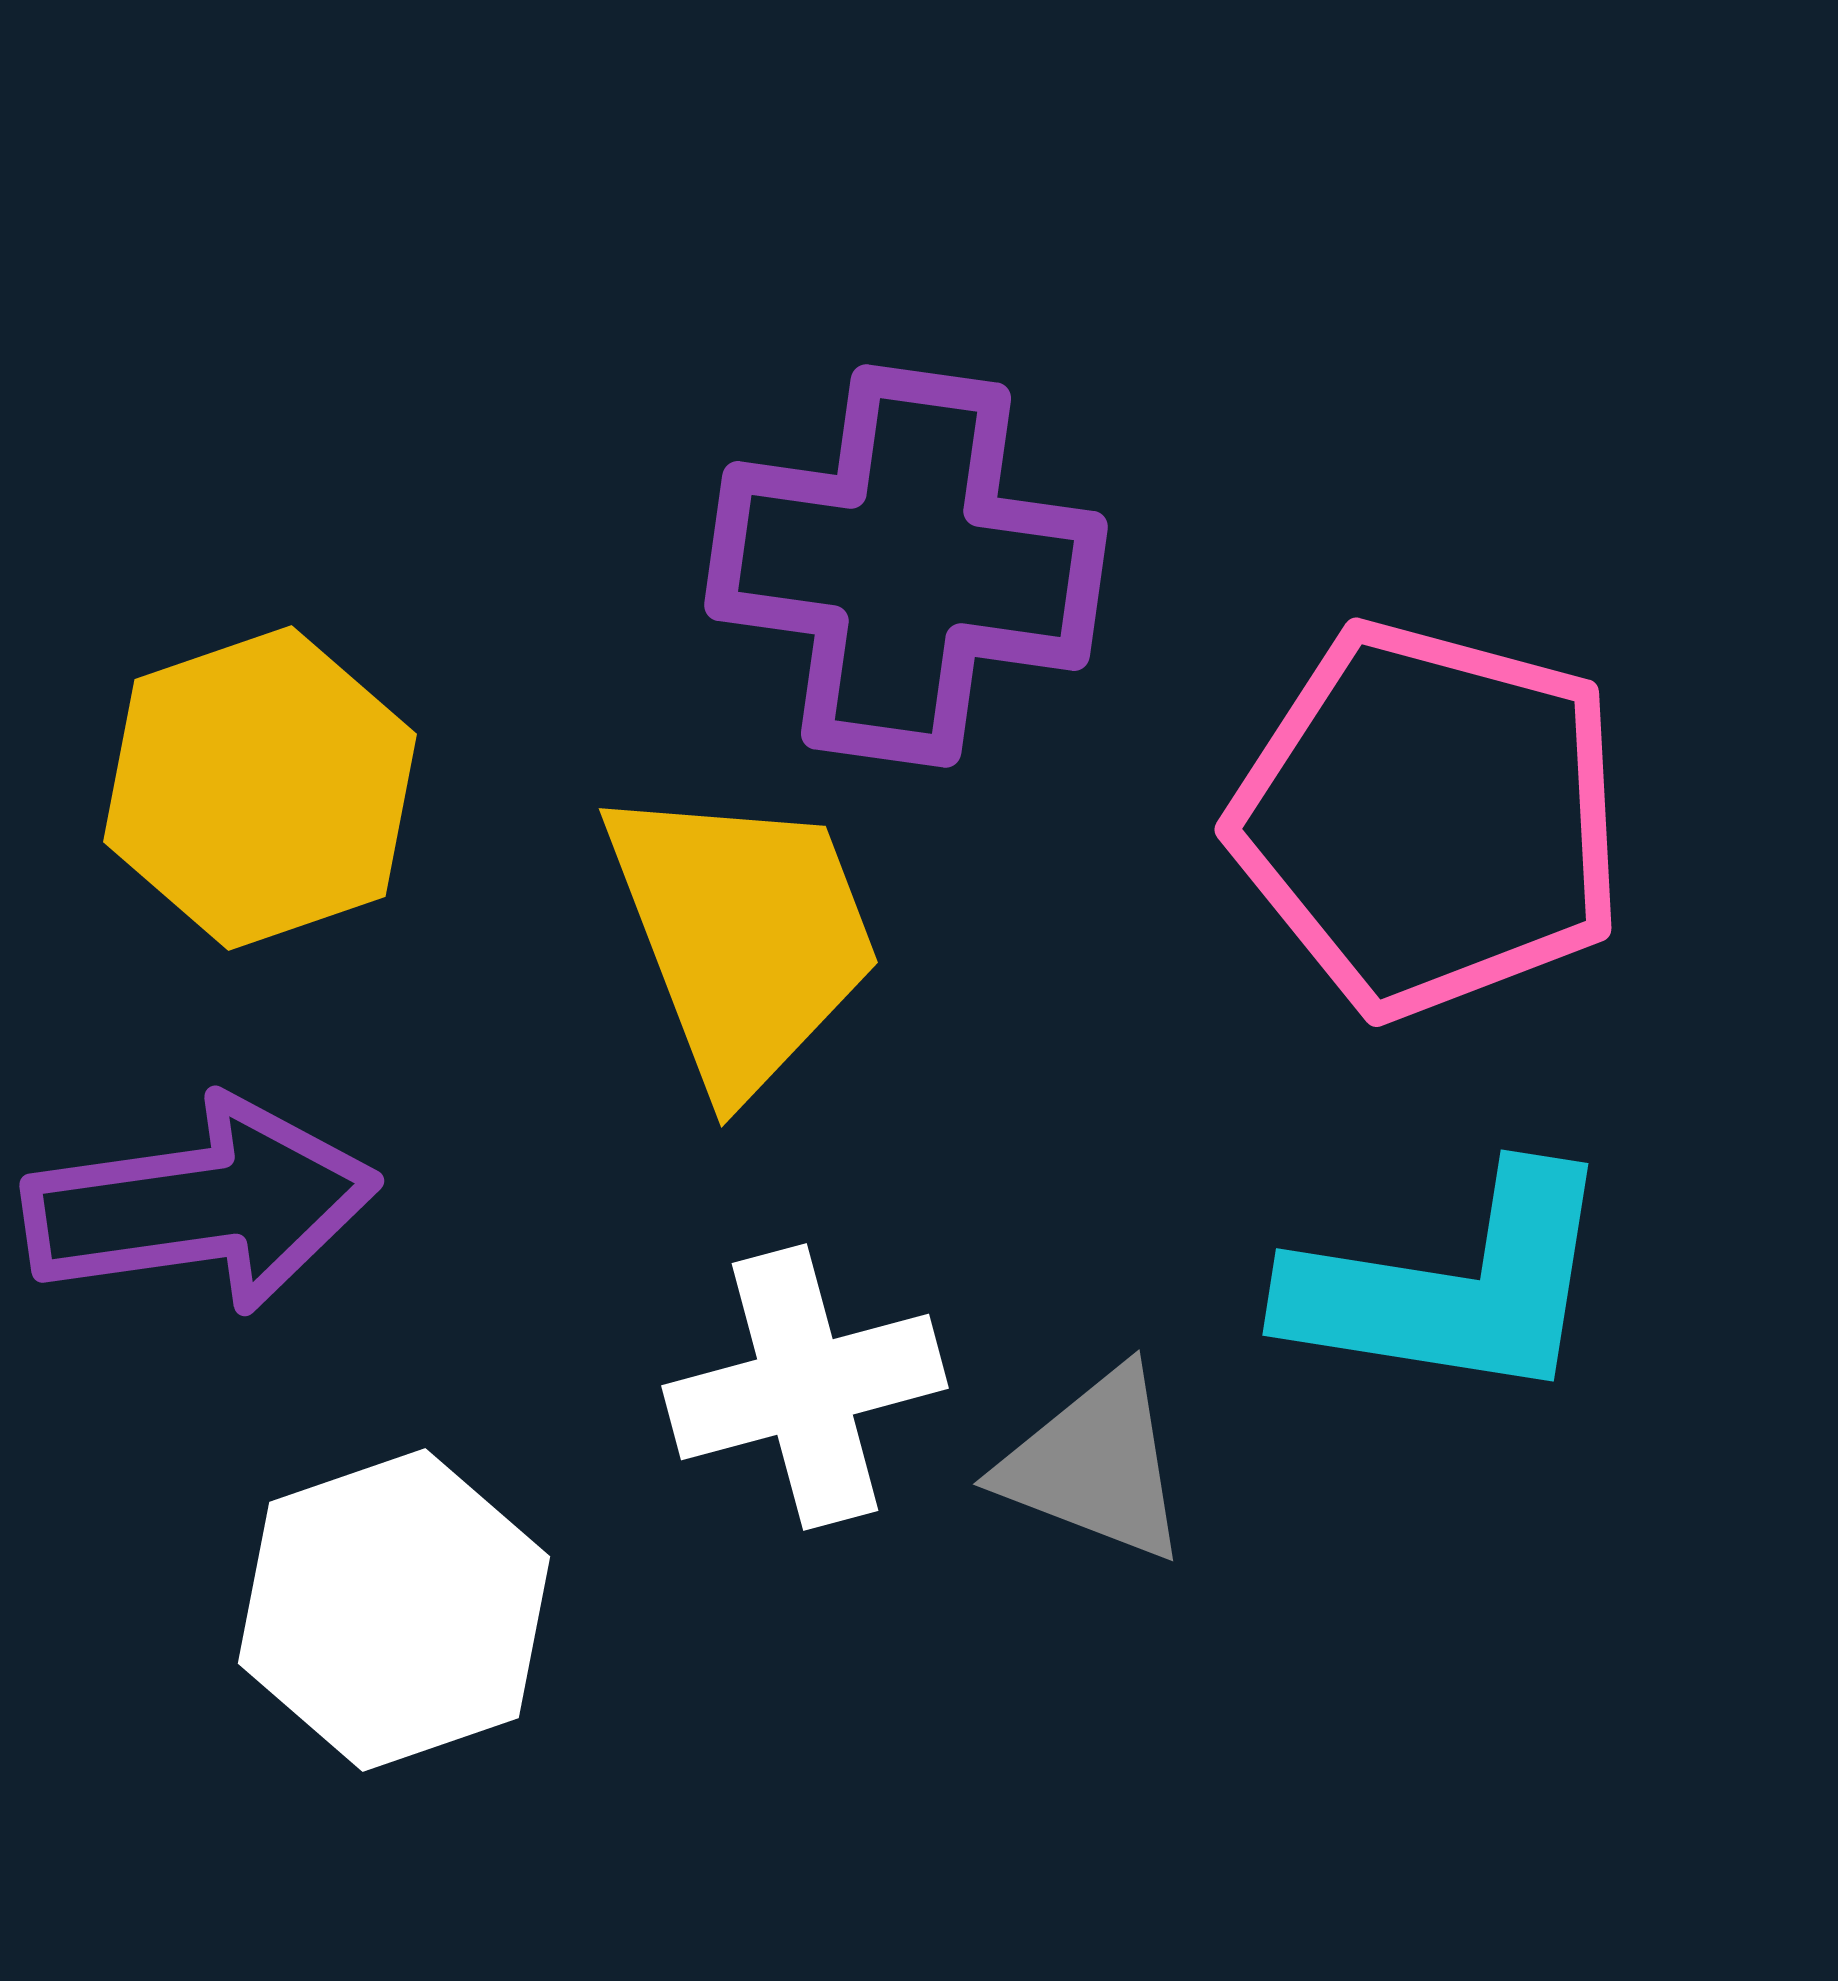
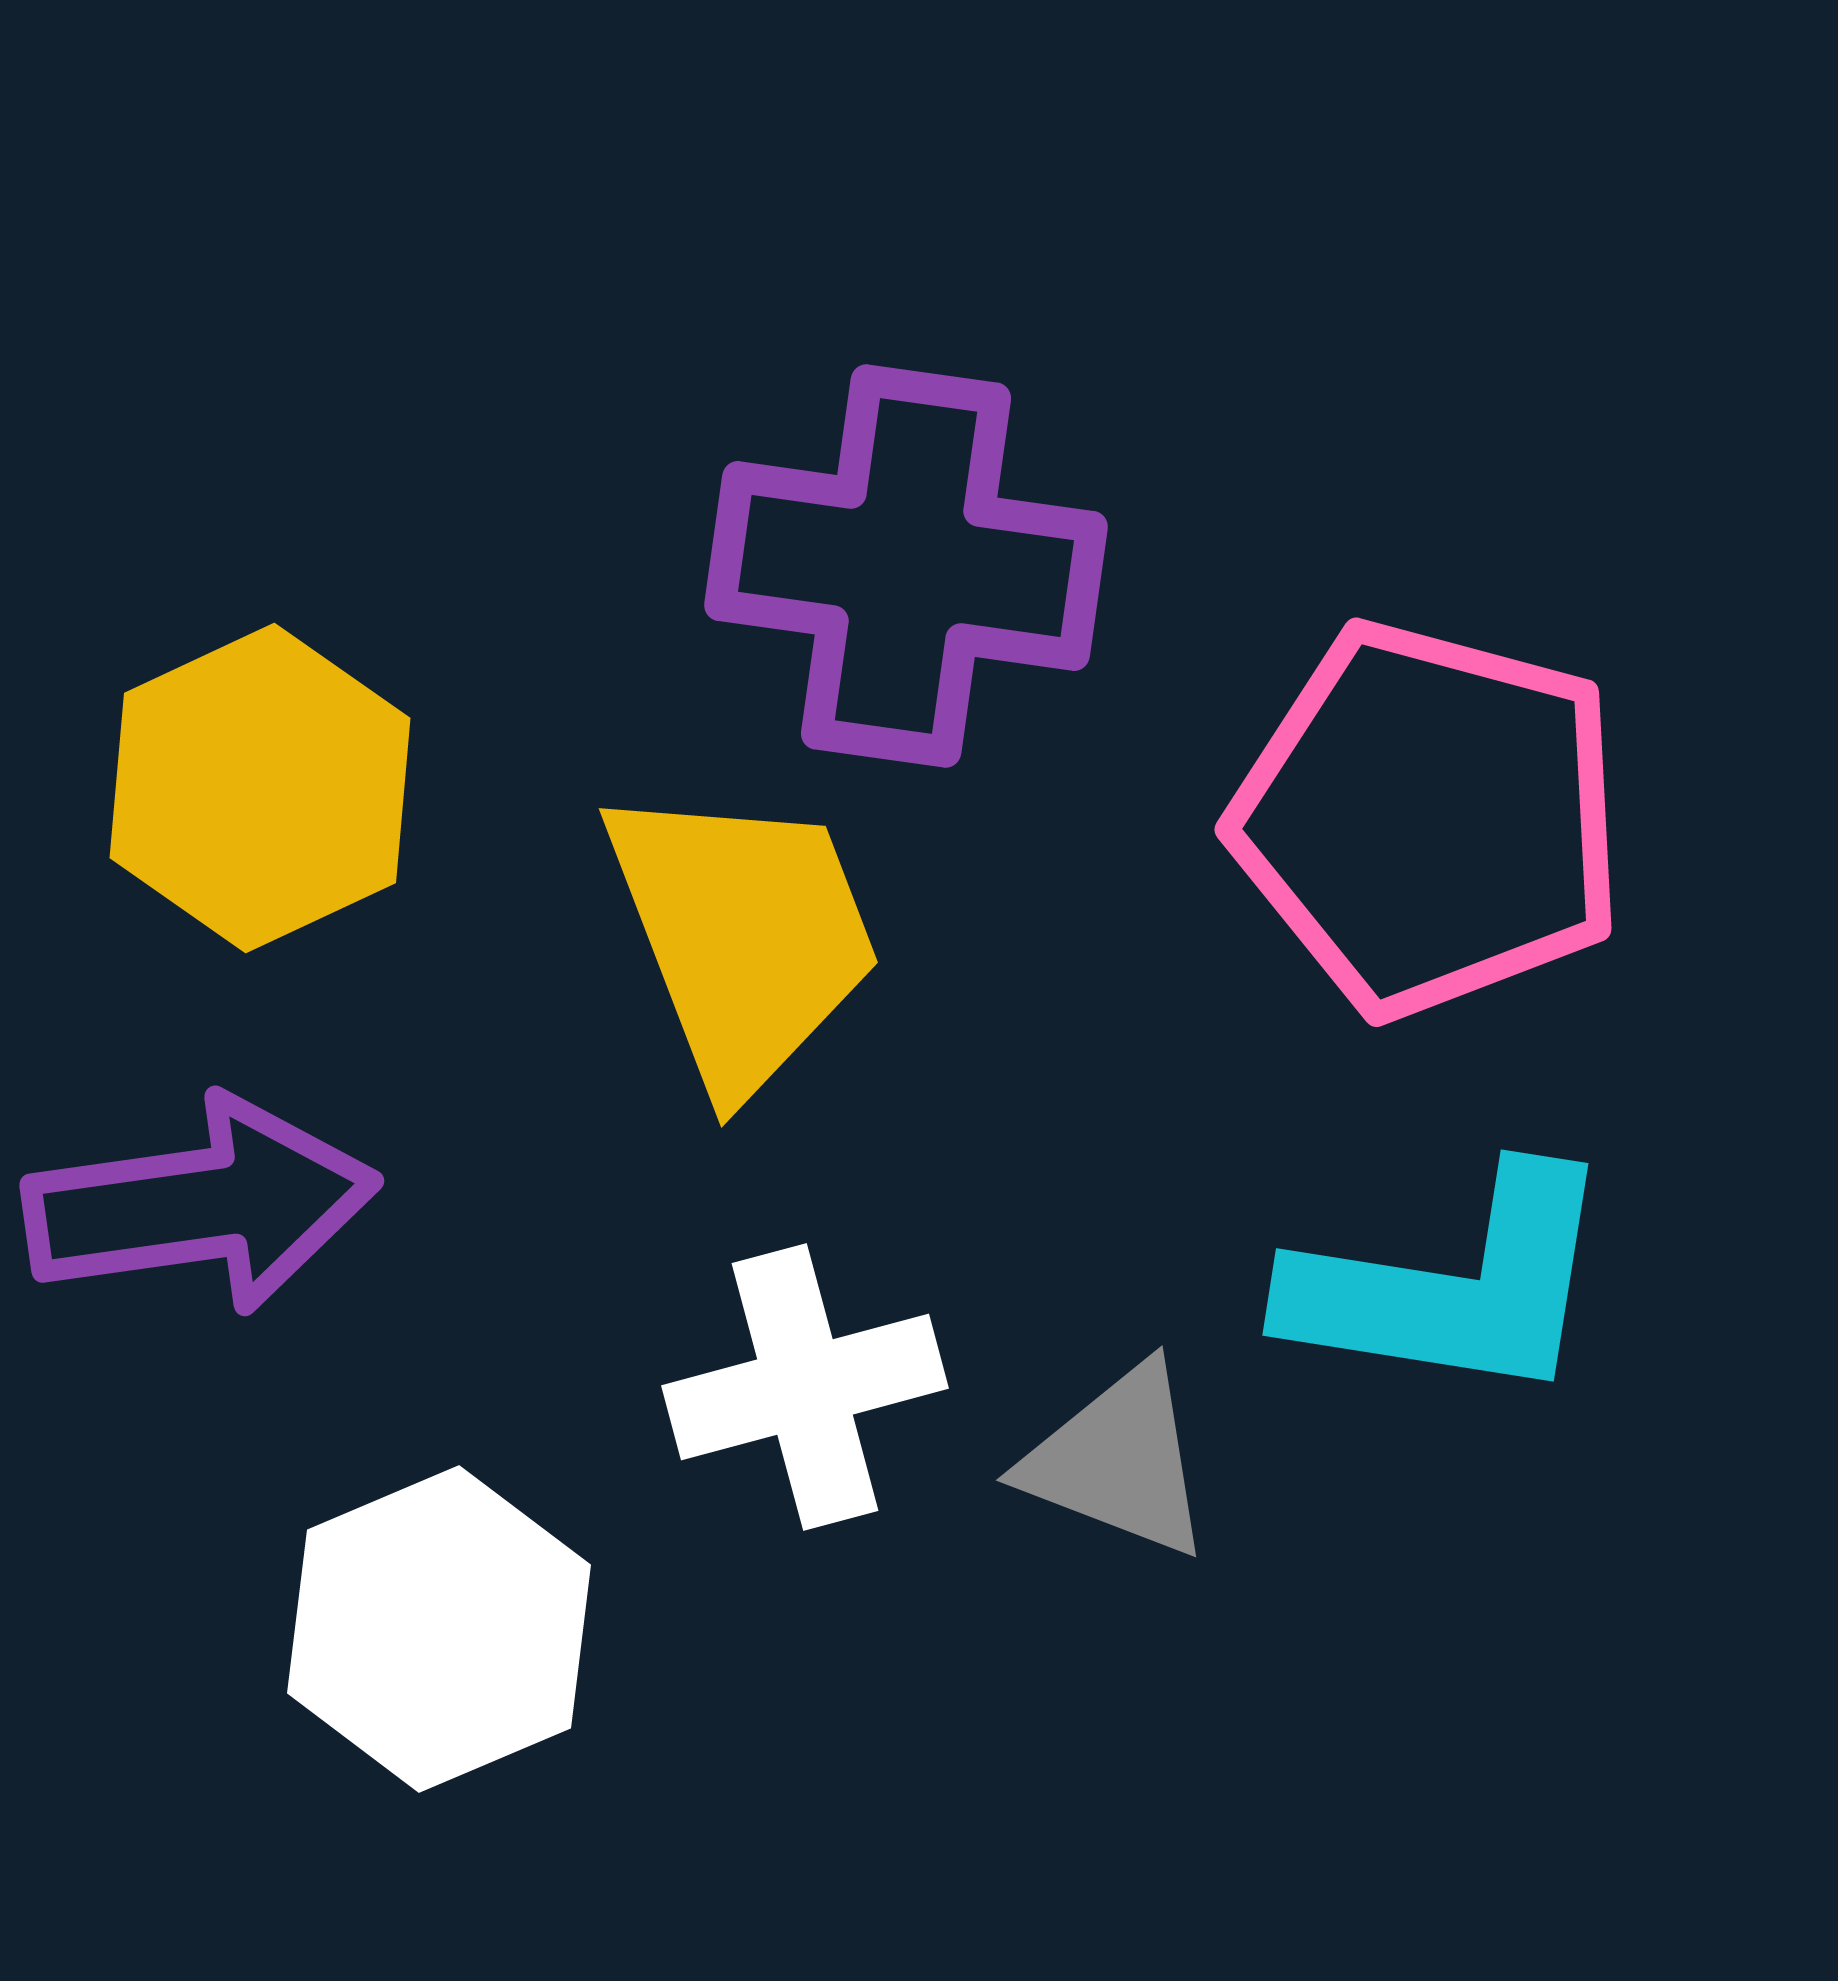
yellow hexagon: rotated 6 degrees counterclockwise
gray triangle: moved 23 px right, 4 px up
white hexagon: moved 45 px right, 19 px down; rotated 4 degrees counterclockwise
